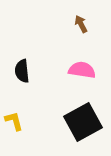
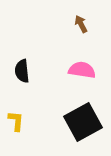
yellow L-shape: moved 2 px right; rotated 20 degrees clockwise
